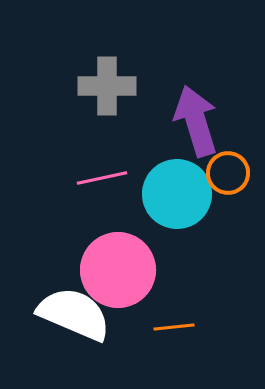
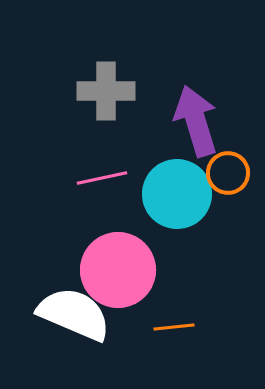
gray cross: moved 1 px left, 5 px down
